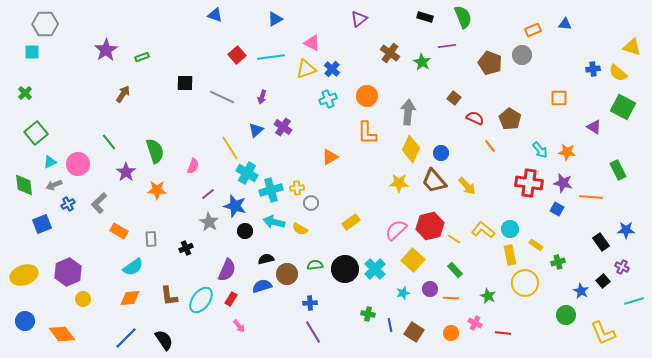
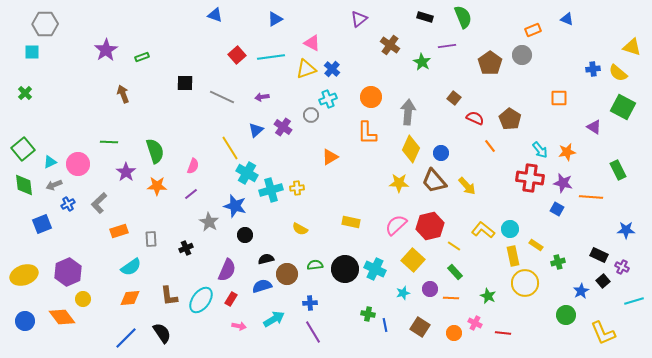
blue triangle at (565, 24): moved 2 px right, 5 px up; rotated 16 degrees clockwise
brown cross at (390, 53): moved 8 px up
brown pentagon at (490, 63): rotated 15 degrees clockwise
brown arrow at (123, 94): rotated 54 degrees counterclockwise
orange circle at (367, 96): moved 4 px right, 1 px down
purple arrow at (262, 97): rotated 64 degrees clockwise
green square at (36, 133): moved 13 px left, 16 px down
green line at (109, 142): rotated 48 degrees counterclockwise
orange star at (567, 152): rotated 18 degrees counterclockwise
red cross at (529, 183): moved 1 px right, 5 px up
orange star at (157, 190): moved 4 px up
purple line at (208, 194): moved 17 px left
gray circle at (311, 203): moved 88 px up
cyan arrow at (274, 222): moved 97 px down; rotated 135 degrees clockwise
yellow rectangle at (351, 222): rotated 48 degrees clockwise
pink semicircle at (396, 230): moved 5 px up
orange rectangle at (119, 231): rotated 48 degrees counterclockwise
black circle at (245, 231): moved 4 px down
yellow line at (454, 239): moved 7 px down
black rectangle at (601, 242): moved 2 px left, 13 px down; rotated 30 degrees counterclockwise
yellow rectangle at (510, 255): moved 3 px right, 1 px down
cyan semicircle at (133, 267): moved 2 px left
cyan cross at (375, 269): rotated 20 degrees counterclockwise
green rectangle at (455, 270): moved 2 px down
blue star at (581, 291): rotated 14 degrees clockwise
blue line at (390, 325): moved 5 px left
pink arrow at (239, 326): rotated 40 degrees counterclockwise
brown square at (414, 332): moved 6 px right, 5 px up
orange circle at (451, 333): moved 3 px right
orange diamond at (62, 334): moved 17 px up
black semicircle at (164, 340): moved 2 px left, 7 px up
